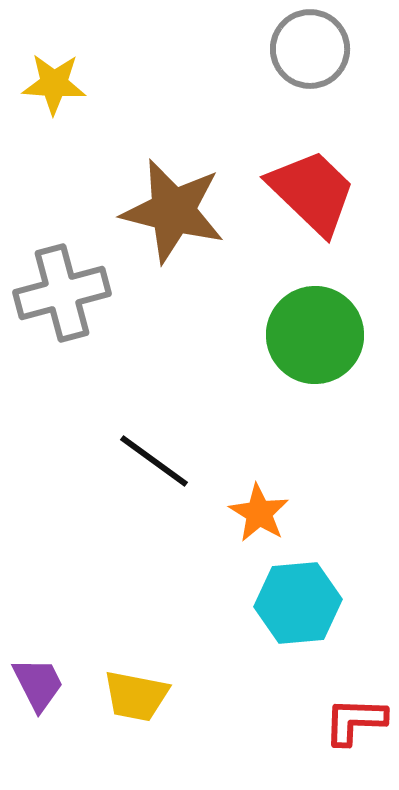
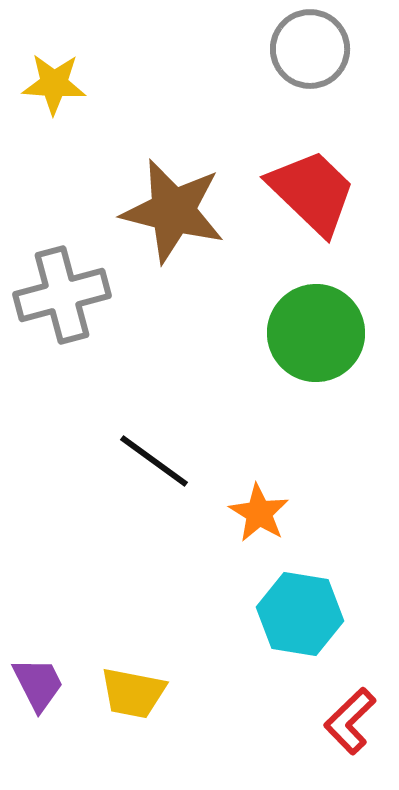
gray cross: moved 2 px down
green circle: moved 1 px right, 2 px up
cyan hexagon: moved 2 px right, 11 px down; rotated 14 degrees clockwise
yellow trapezoid: moved 3 px left, 3 px up
red L-shape: moved 5 px left; rotated 46 degrees counterclockwise
